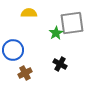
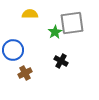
yellow semicircle: moved 1 px right, 1 px down
green star: moved 1 px left, 1 px up
black cross: moved 1 px right, 3 px up
